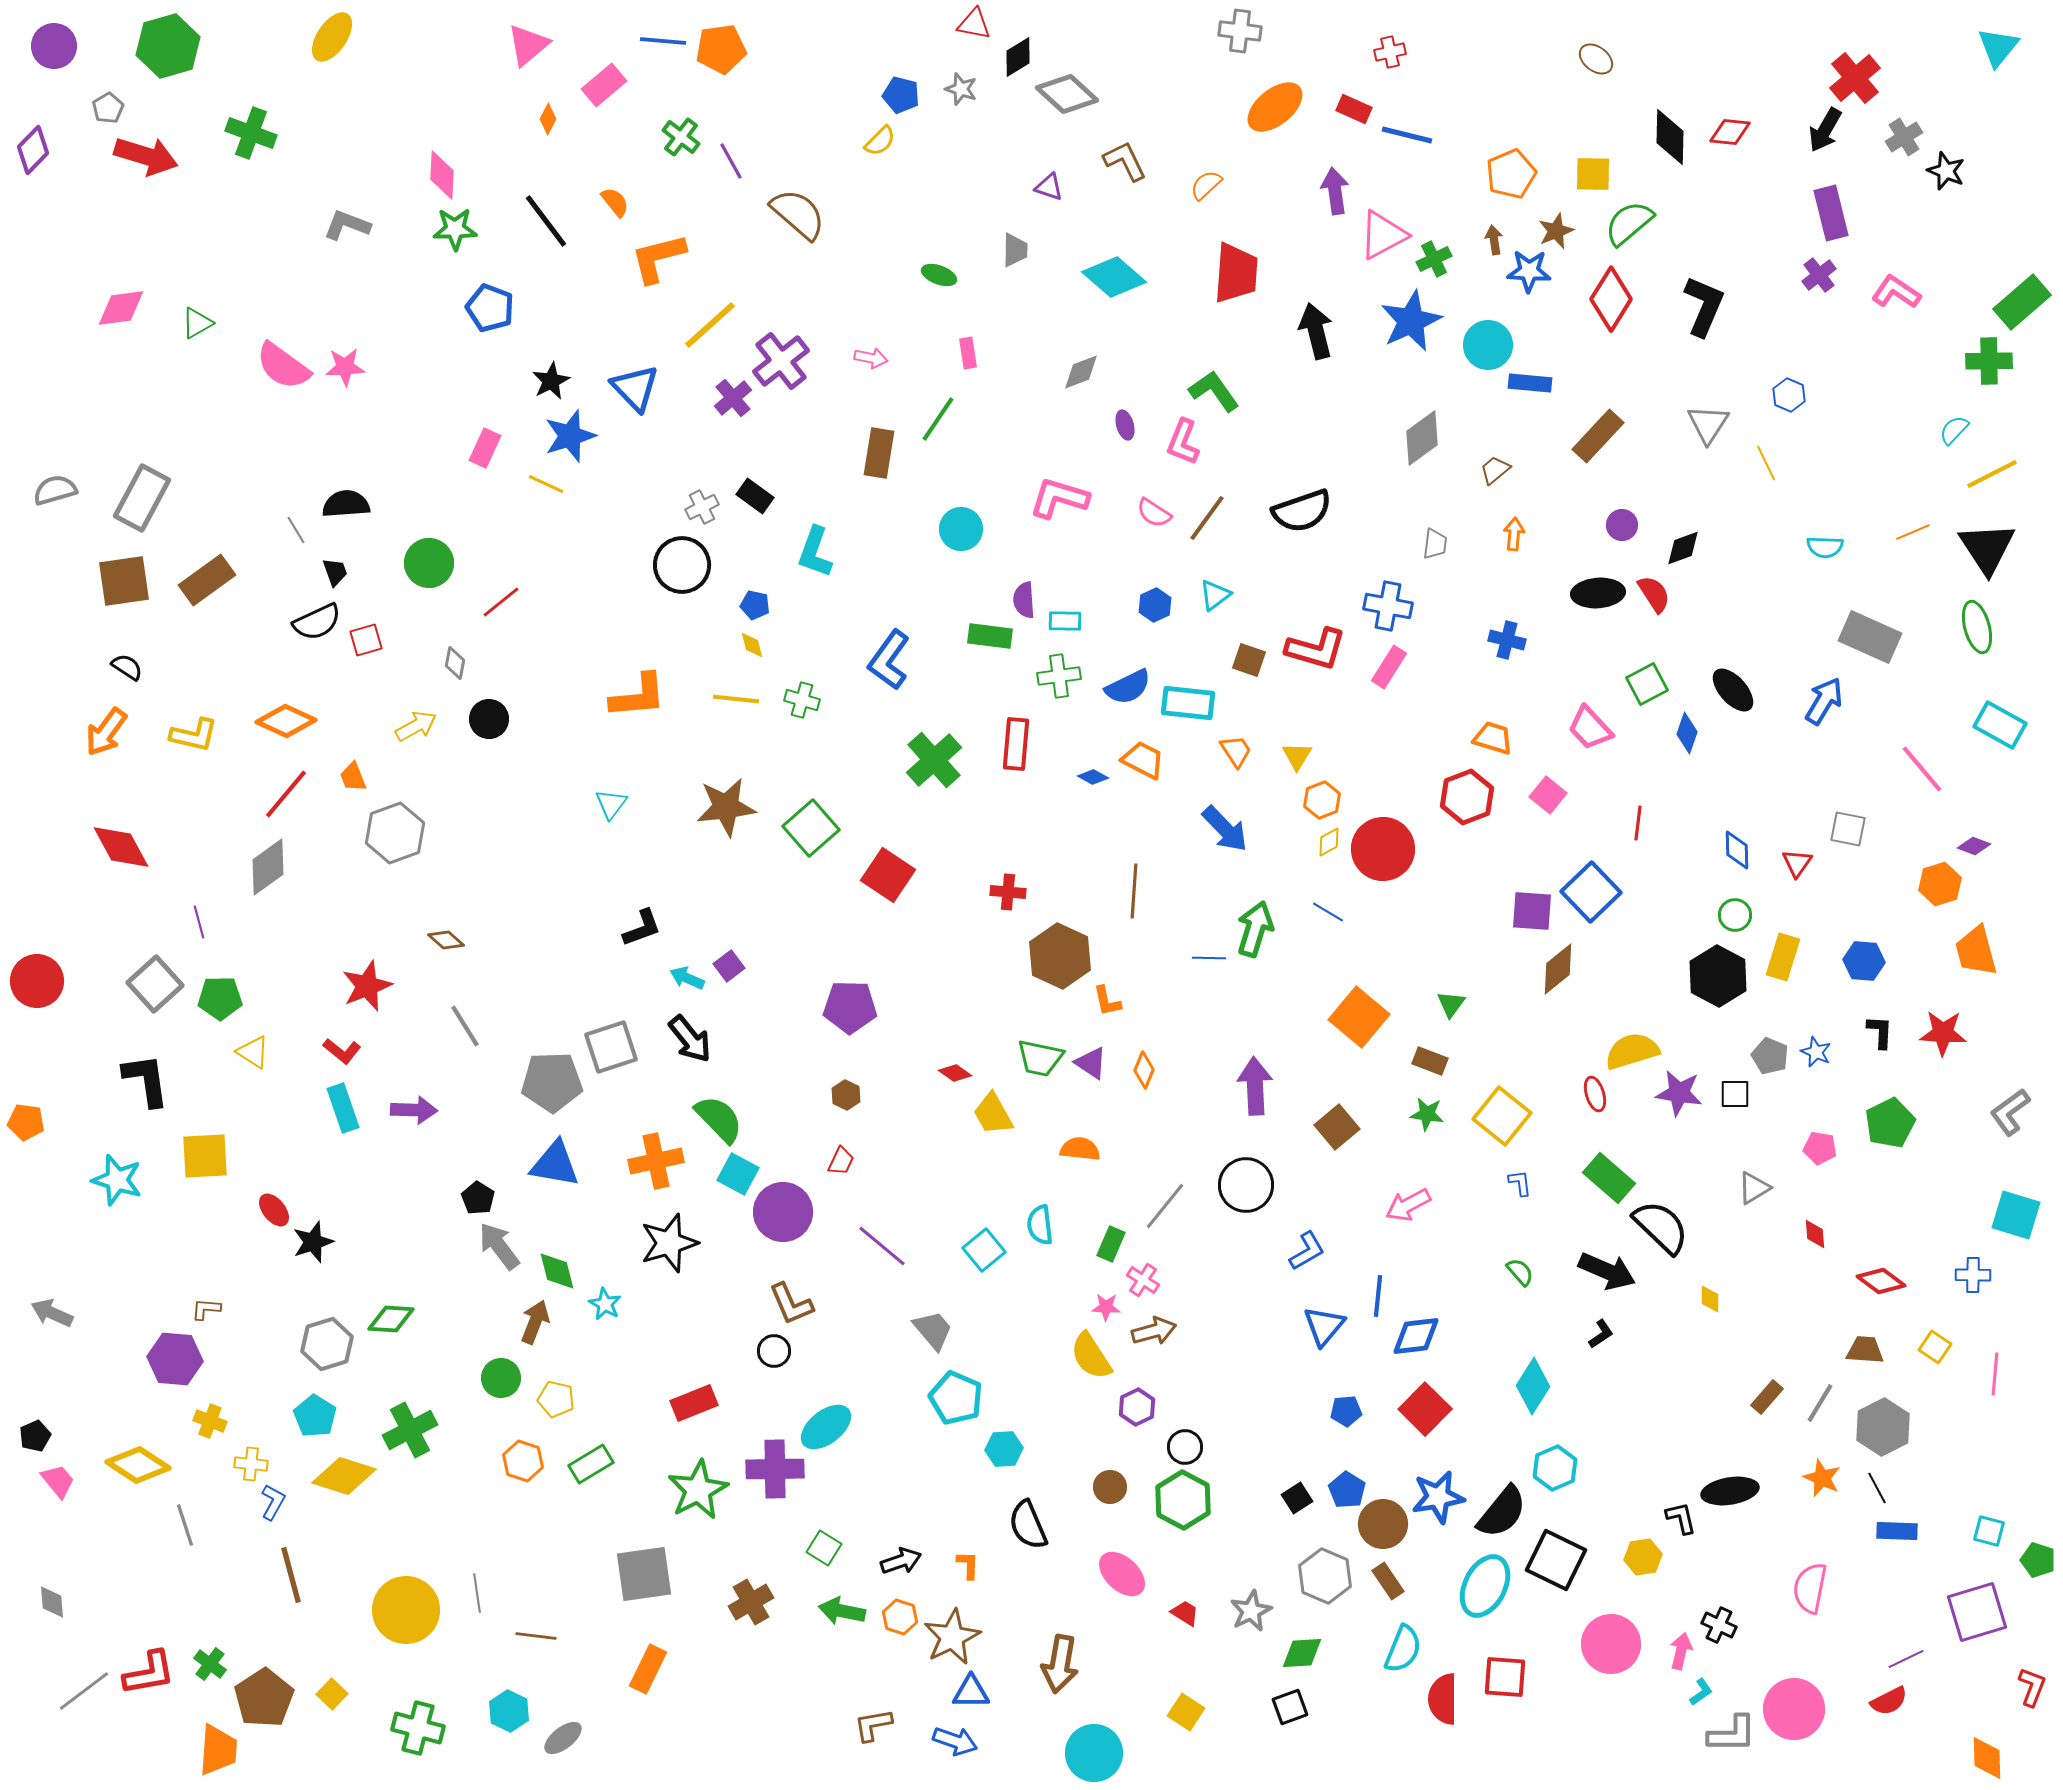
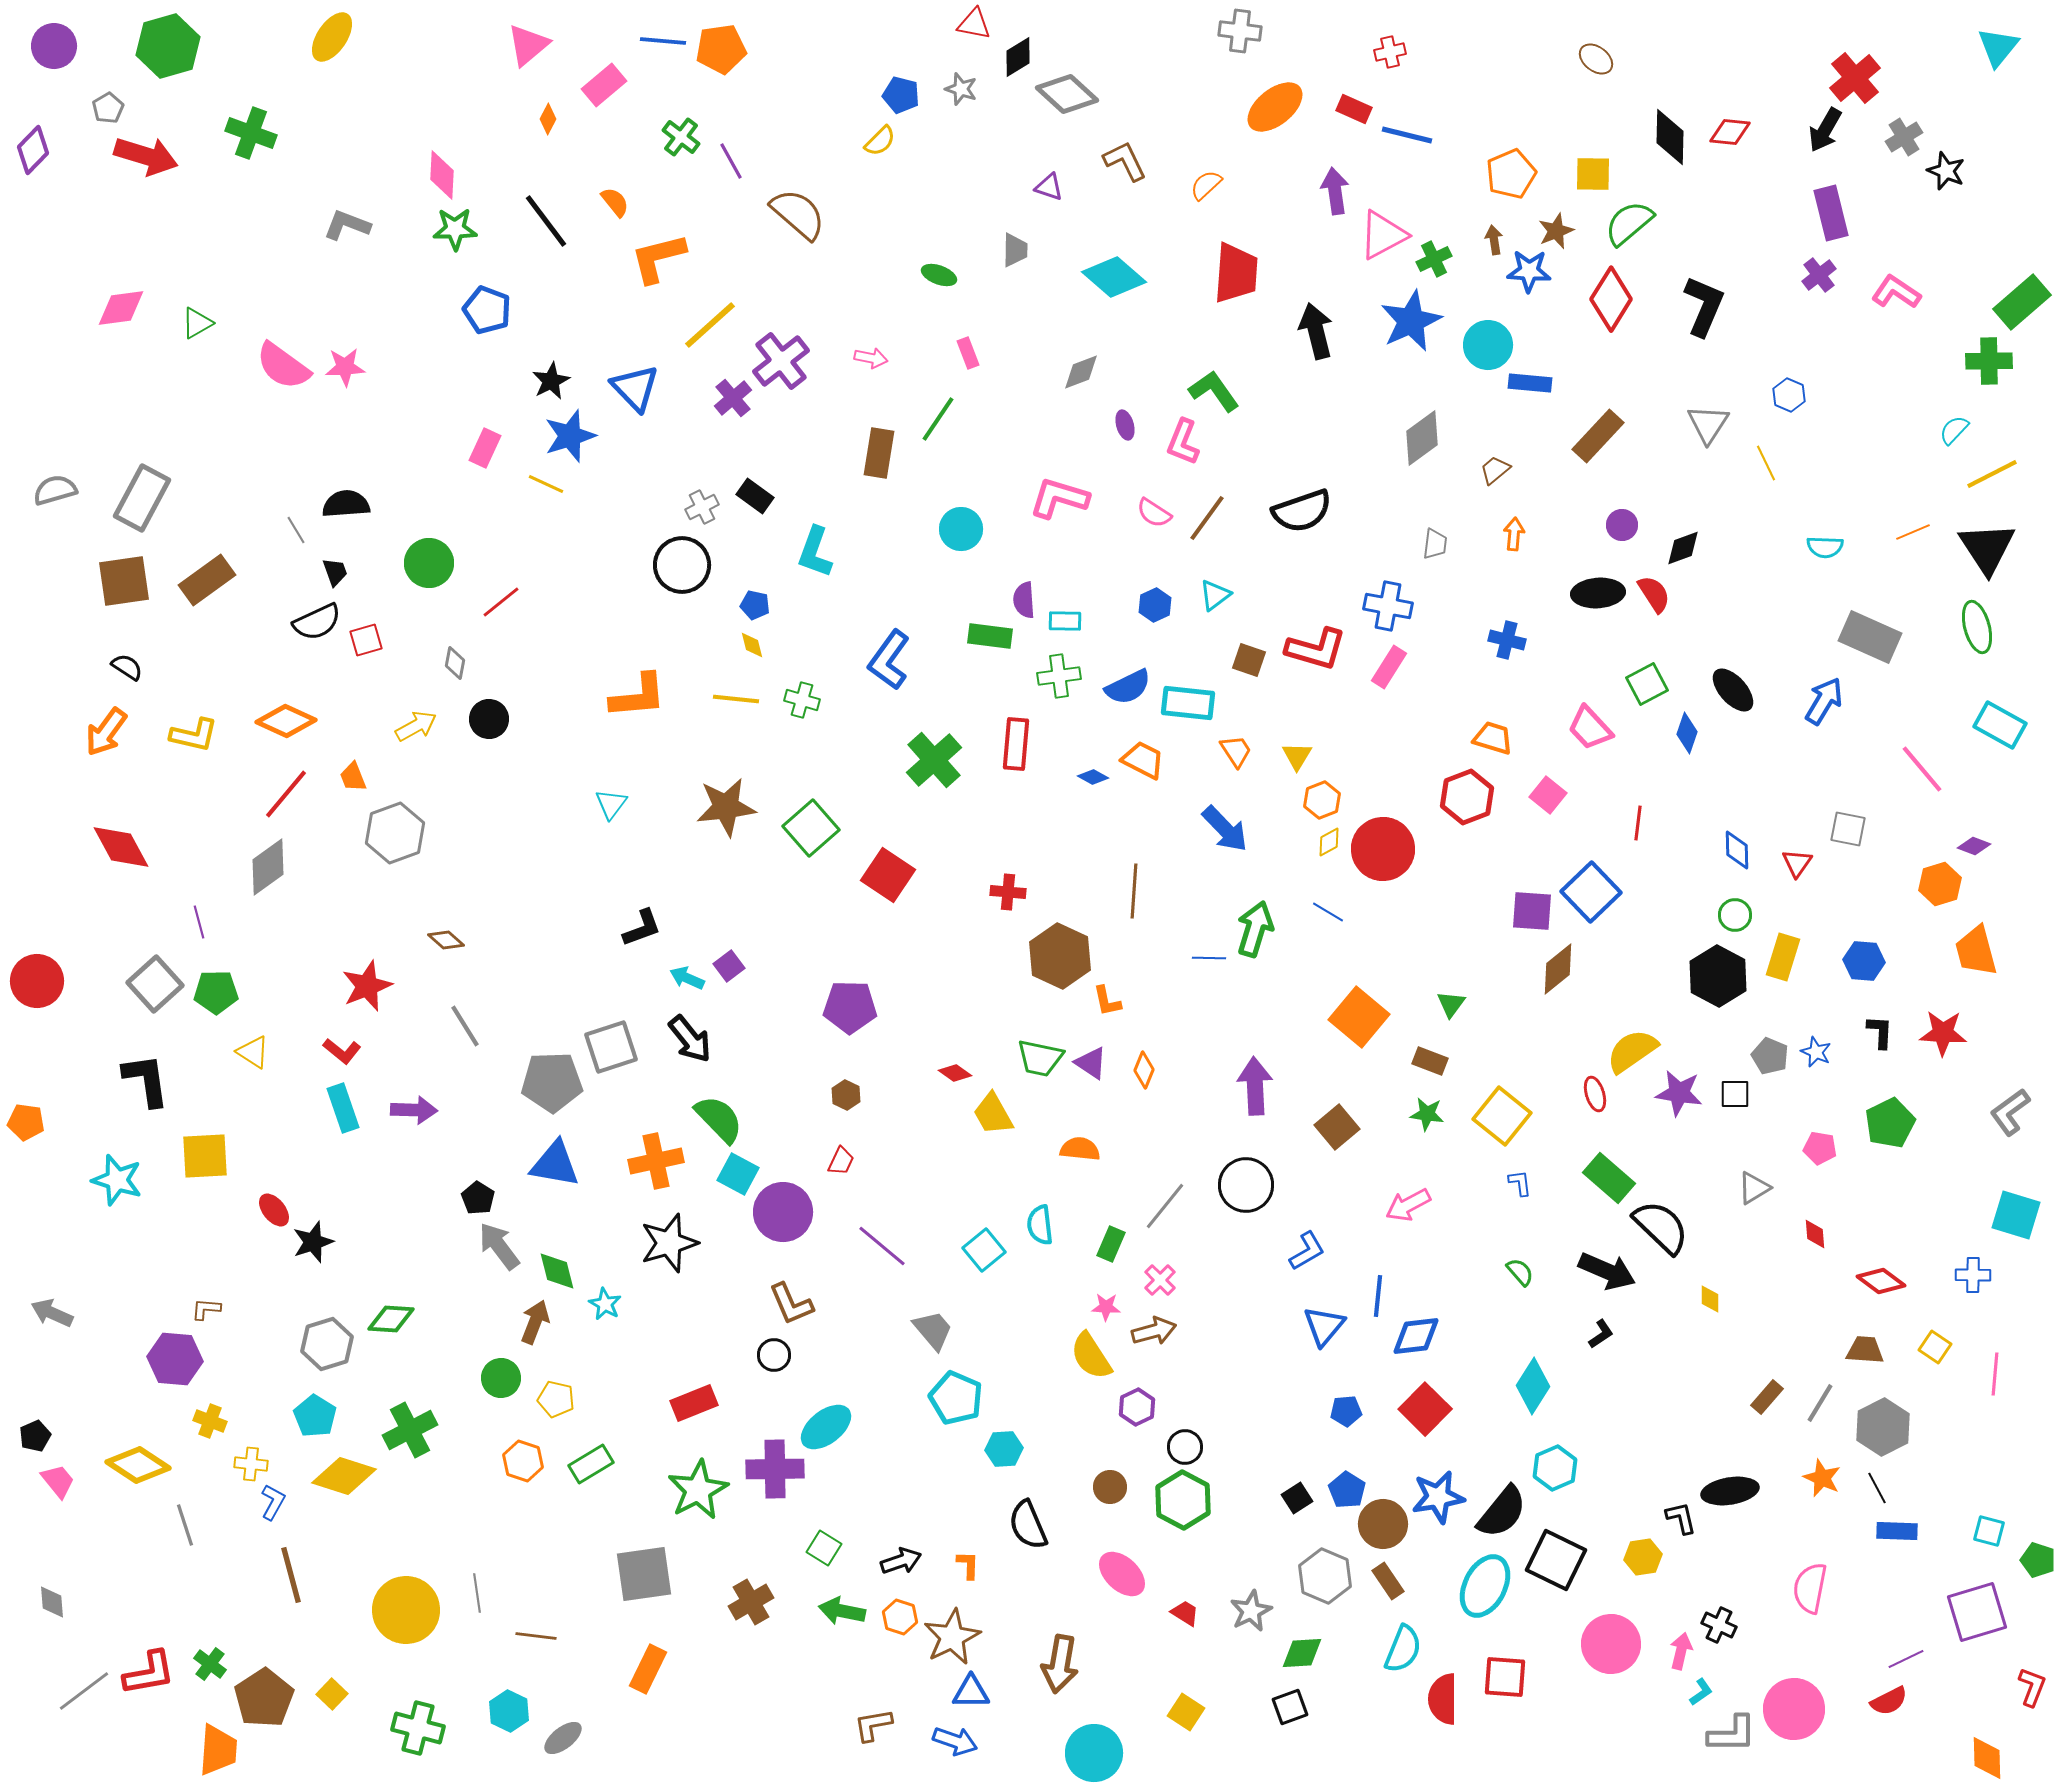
blue pentagon at (490, 308): moved 3 px left, 2 px down
pink rectangle at (968, 353): rotated 12 degrees counterclockwise
green pentagon at (220, 998): moved 4 px left, 6 px up
yellow semicircle at (1632, 1051): rotated 18 degrees counterclockwise
pink cross at (1143, 1280): moved 17 px right; rotated 12 degrees clockwise
black circle at (774, 1351): moved 4 px down
